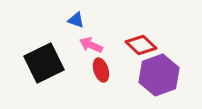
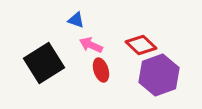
black square: rotated 6 degrees counterclockwise
